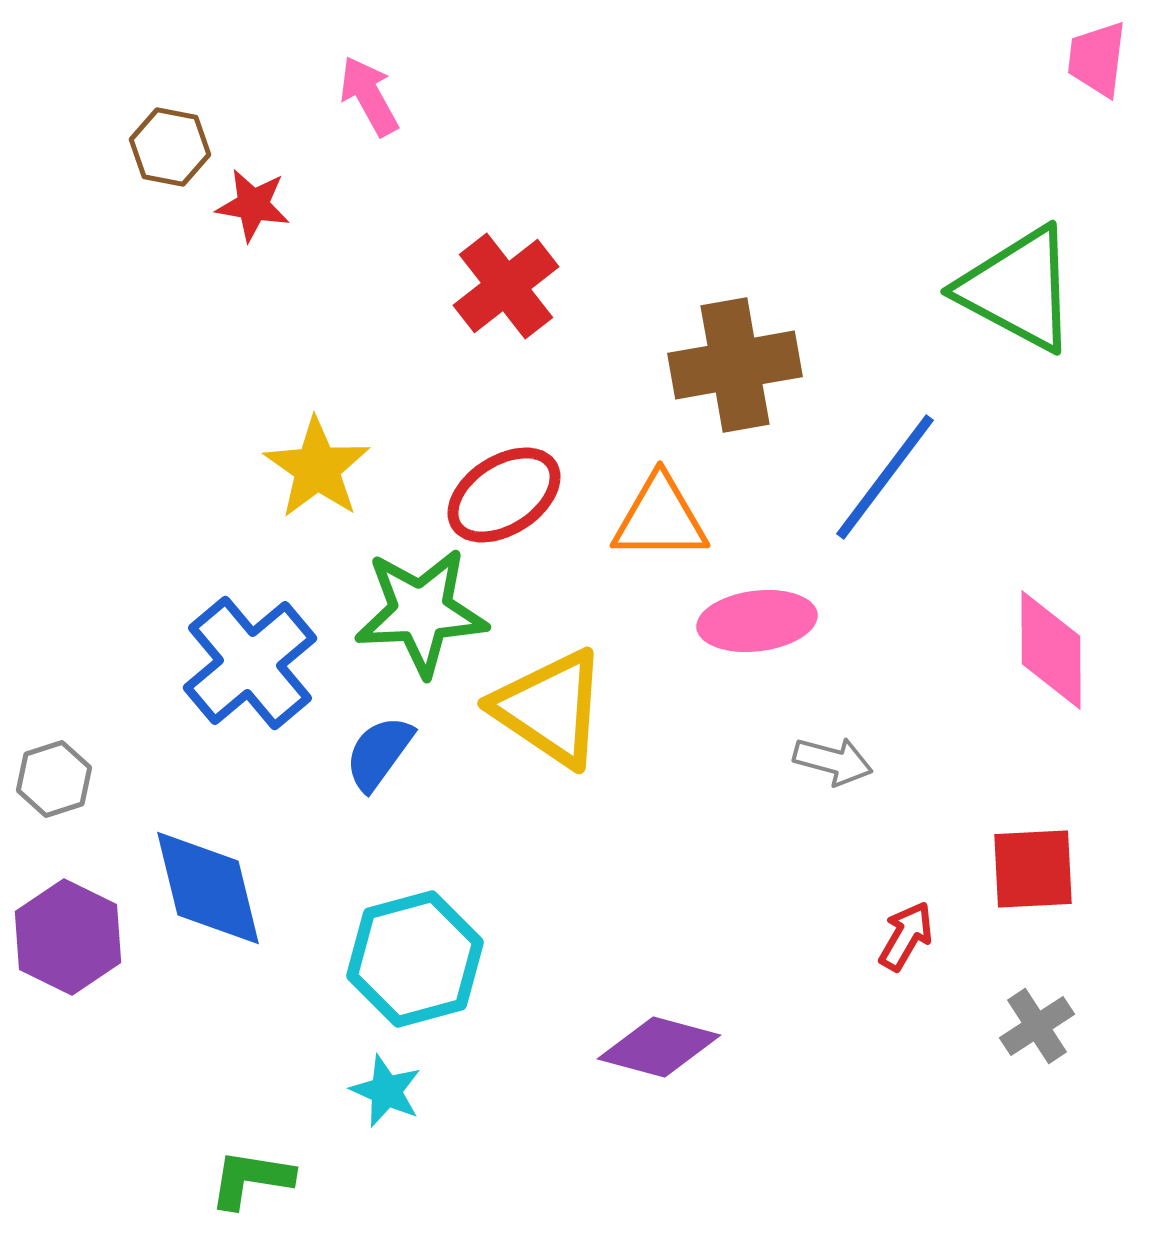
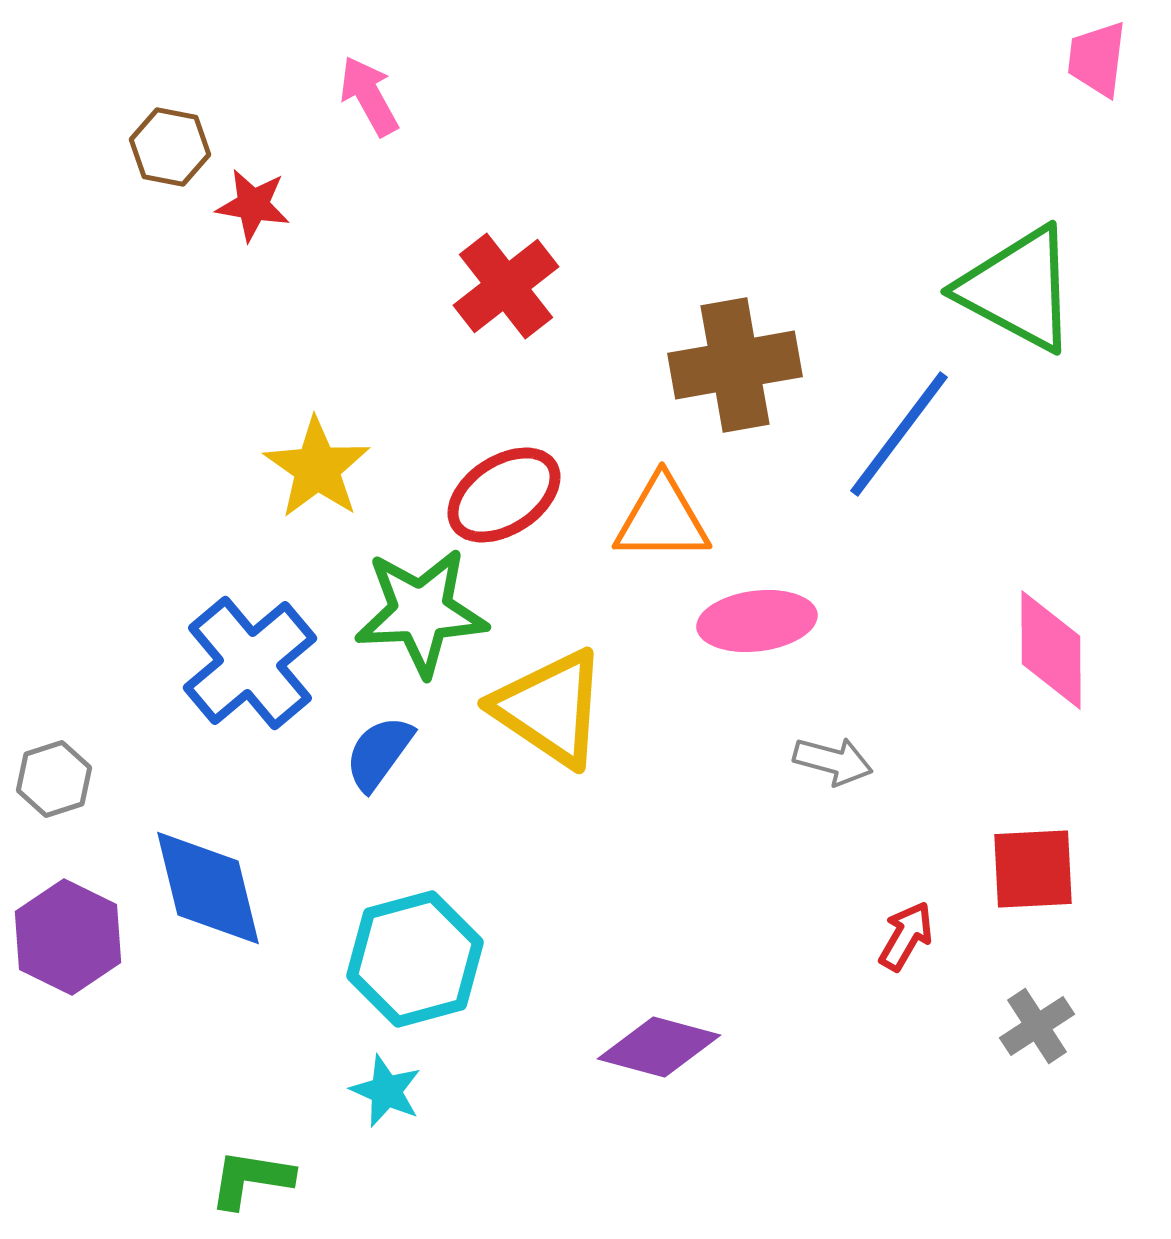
blue line: moved 14 px right, 43 px up
orange triangle: moved 2 px right, 1 px down
